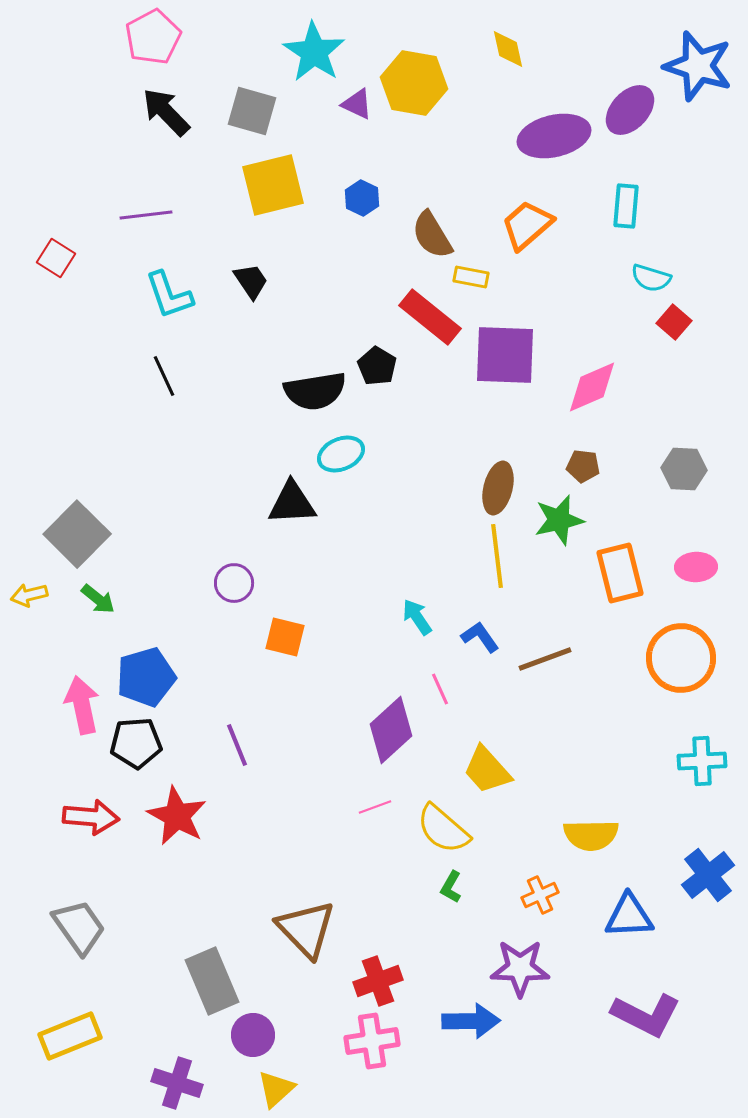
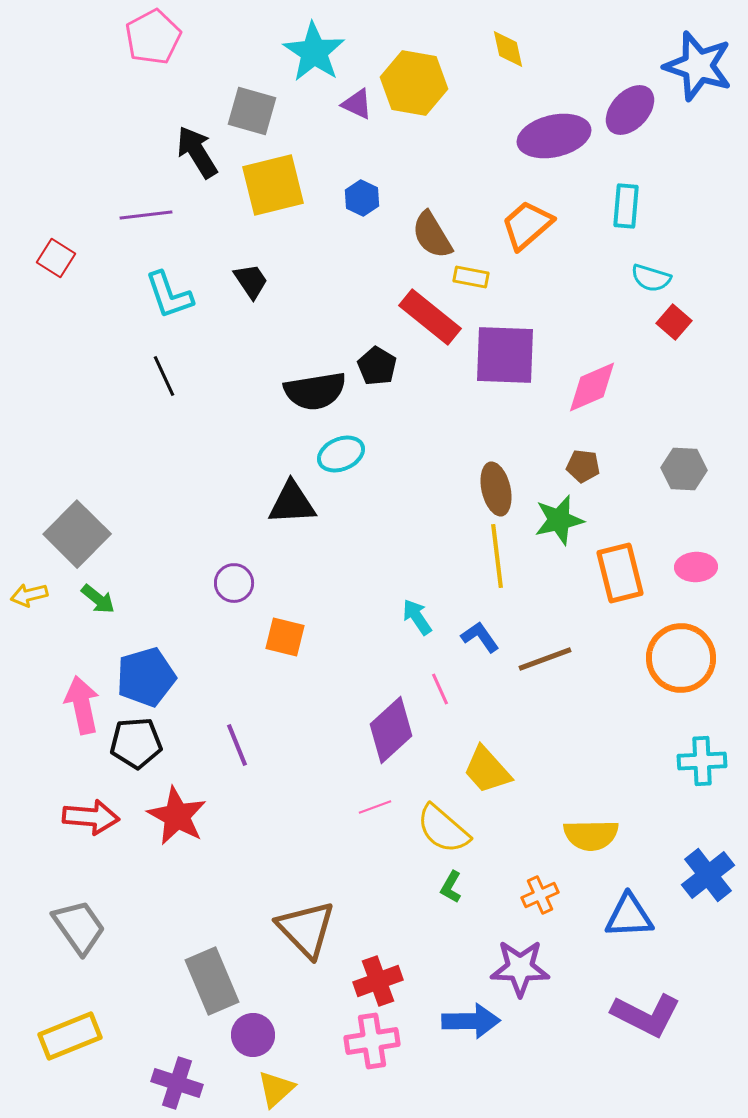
black arrow at (166, 112): moved 31 px right, 40 px down; rotated 12 degrees clockwise
brown ellipse at (498, 488): moved 2 px left, 1 px down; rotated 27 degrees counterclockwise
